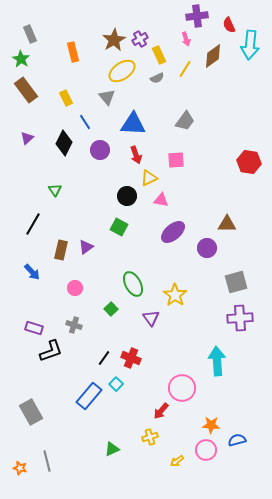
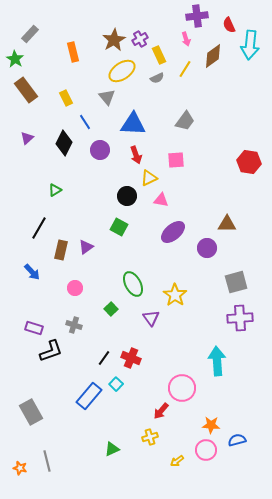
gray rectangle at (30, 34): rotated 66 degrees clockwise
green star at (21, 59): moved 6 px left
green triangle at (55, 190): rotated 32 degrees clockwise
black line at (33, 224): moved 6 px right, 4 px down
